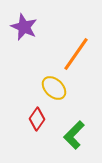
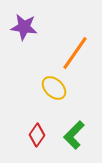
purple star: rotated 16 degrees counterclockwise
orange line: moved 1 px left, 1 px up
red diamond: moved 16 px down
